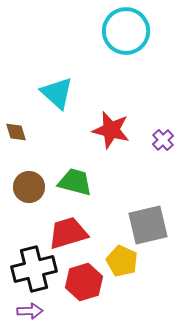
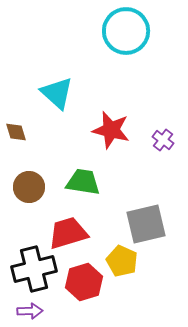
purple cross: rotated 10 degrees counterclockwise
green trapezoid: moved 8 px right; rotated 6 degrees counterclockwise
gray square: moved 2 px left, 1 px up
